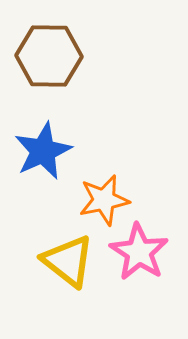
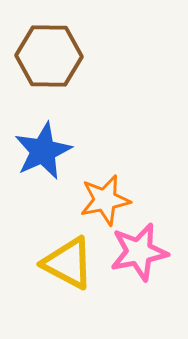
orange star: moved 1 px right
pink star: rotated 28 degrees clockwise
yellow triangle: moved 2 px down; rotated 10 degrees counterclockwise
